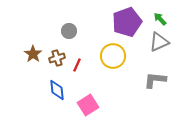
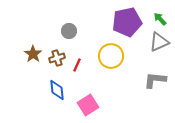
purple pentagon: rotated 8 degrees clockwise
yellow circle: moved 2 px left
